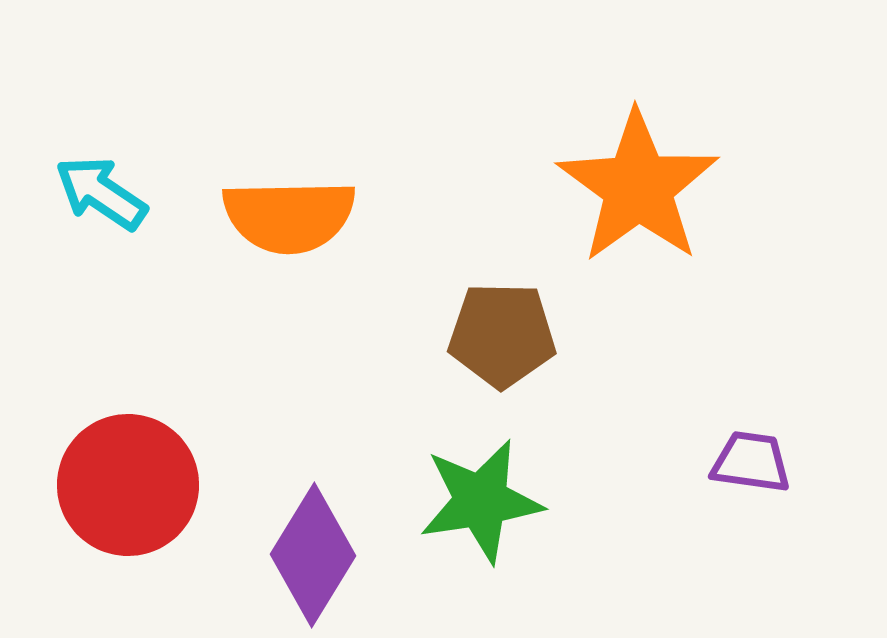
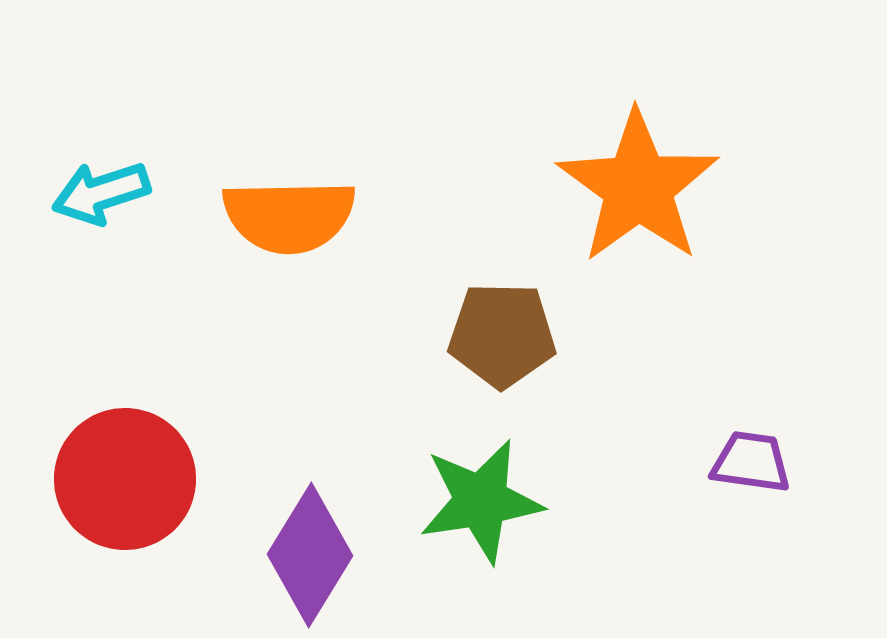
cyan arrow: rotated 52 degrees counterclockwise
red circle: moved 3 px left, 6 px up
purple diamond: moved 3 px left
